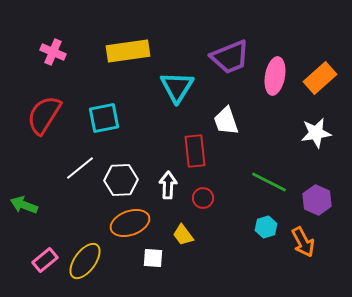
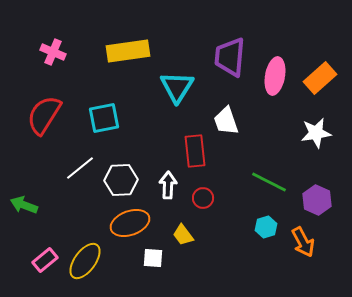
purple trapezoid: rotated 117 degrees clockwise
